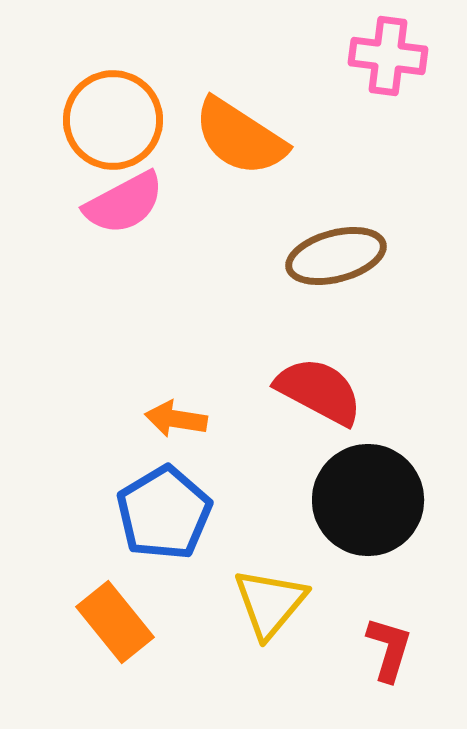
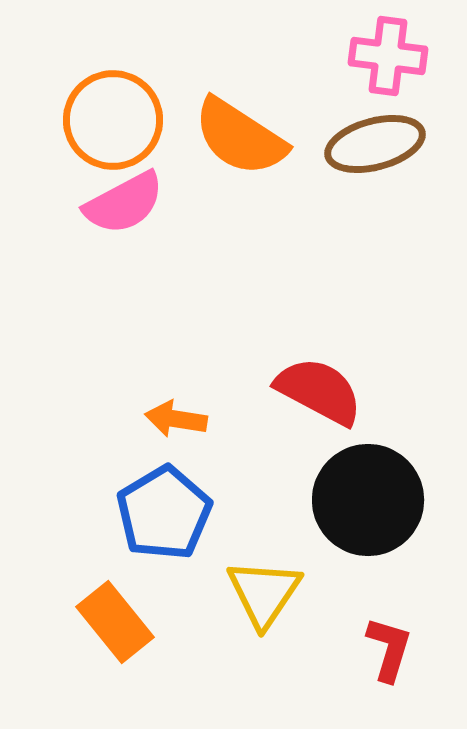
brown ellipse: moved 39 px right, 112 px up
yellow triangle: moved 6 px left, 10 px up; rotated 6 degrees counterclockwise
